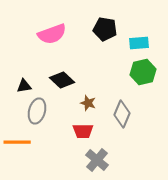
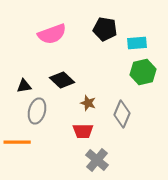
cyan rectangle: moved 2 px left
